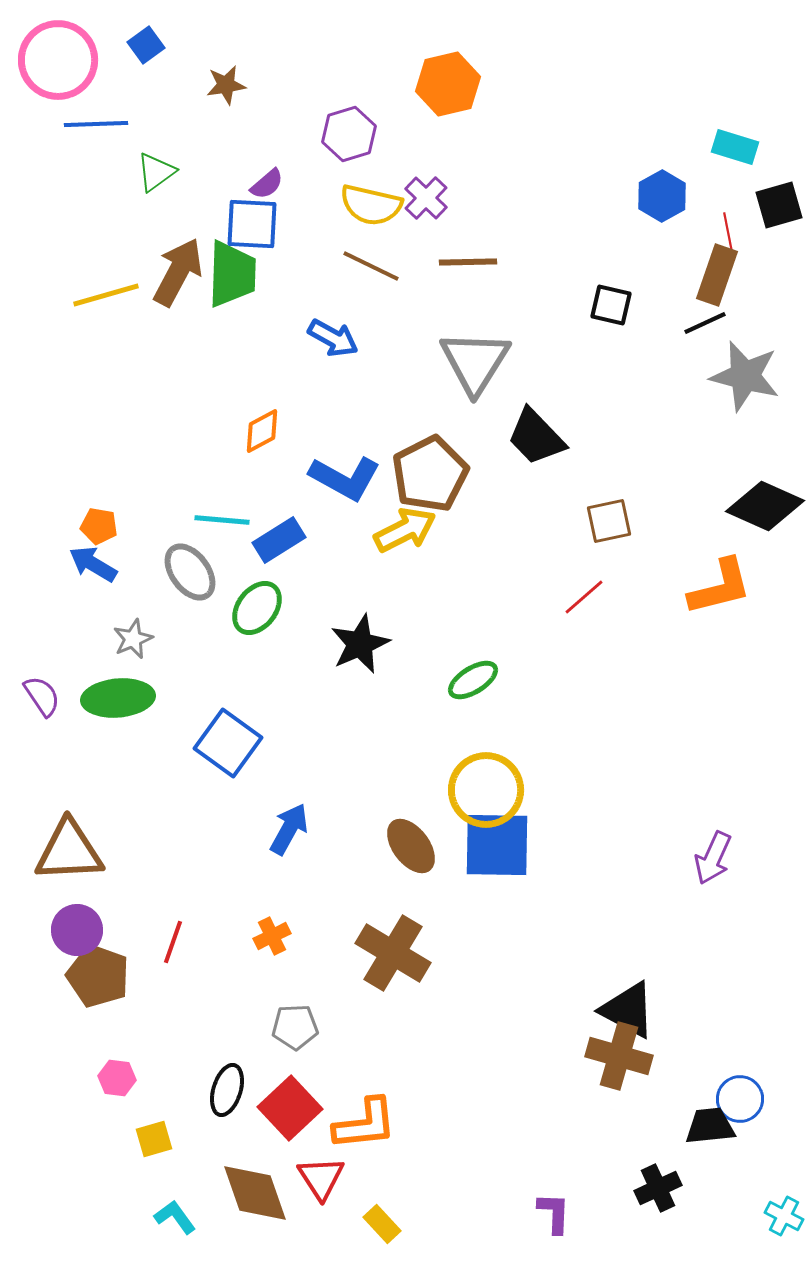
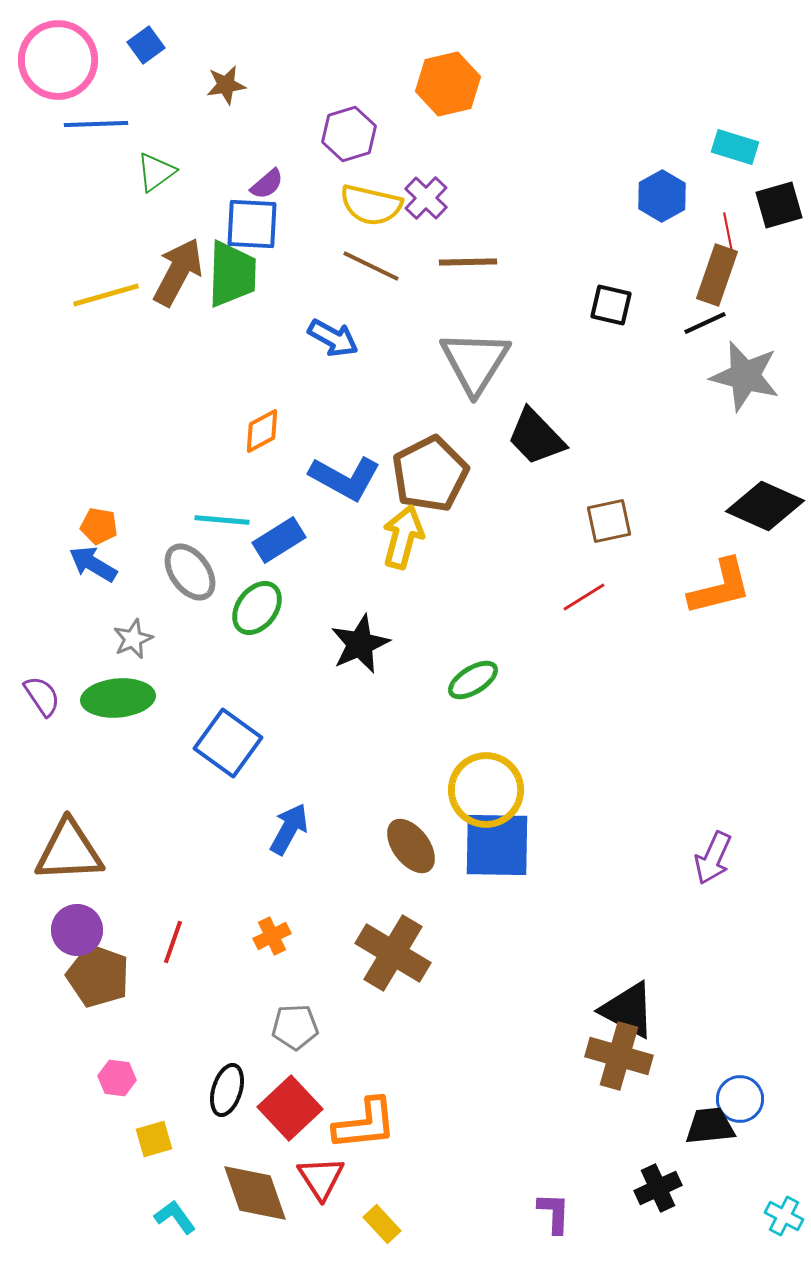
yellow arrow at (405, 530): moved 2 px left, 7 px down; rotated 48 degrees counterclockwise
red line at (584, 597): rotated 9 degrees clockwise
